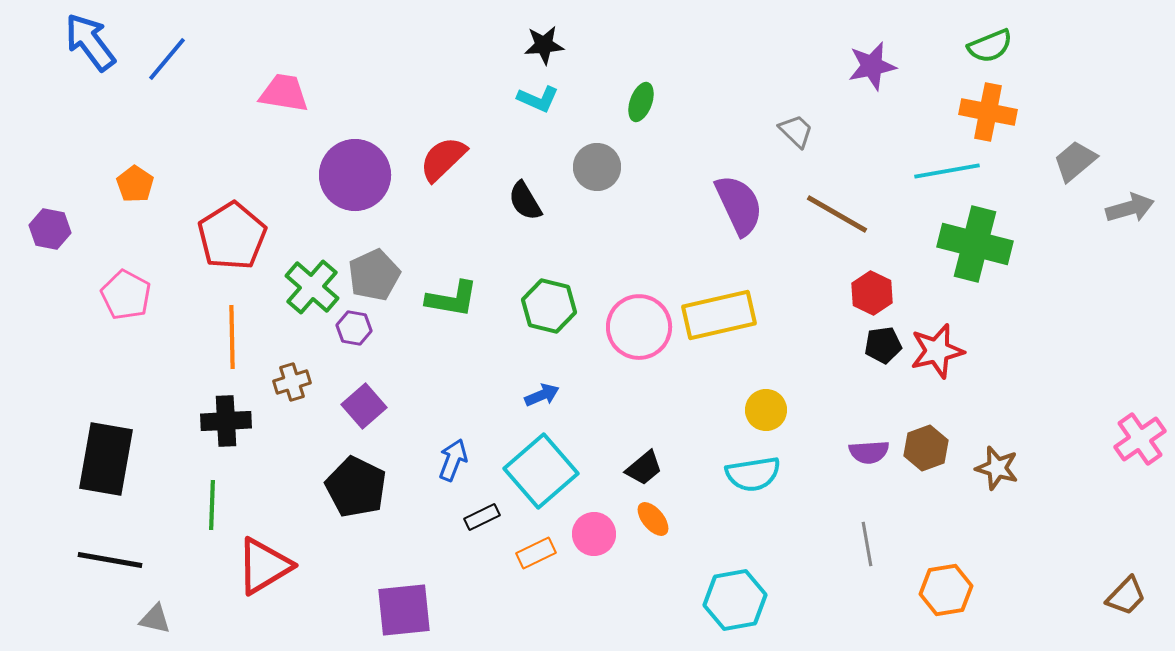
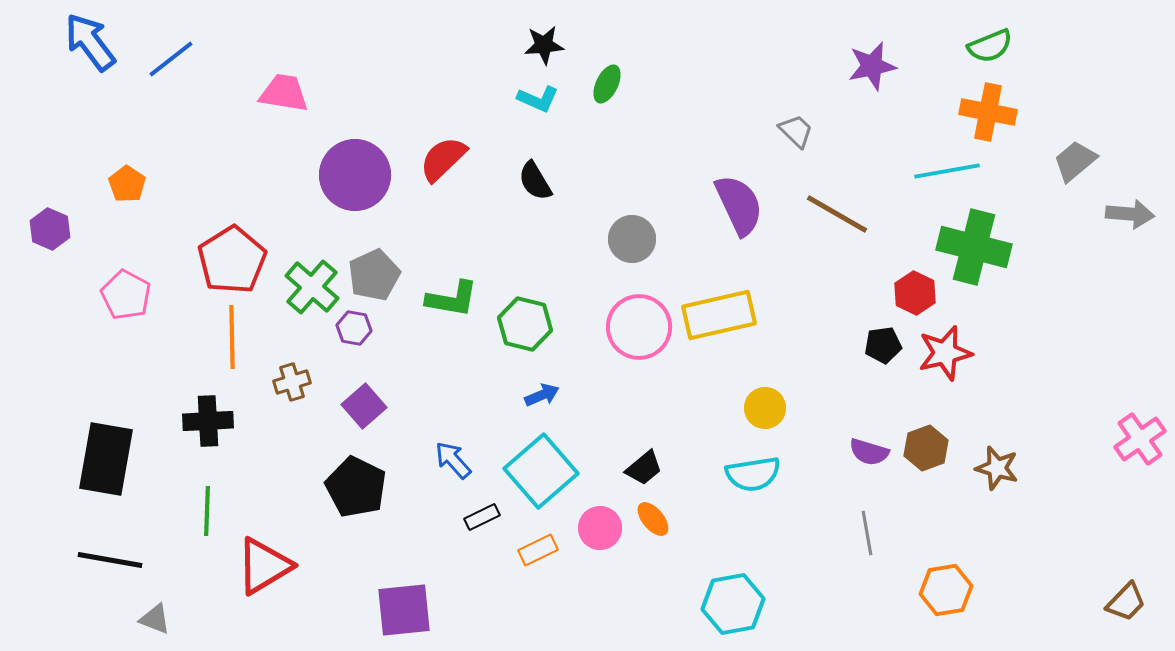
blue line at (167, 59): moved 4 px right; rotated 12 degrees clockwise
green ellipse at (641, 102): moved 34 px left, 18 px up; rotated 6 degrees clockwise
gray circle at (597, 167): moved 35 px right, 72 px down
orange pentagon at (135, 184): moved 8 px left
black semicircle at (525, 201): moved 10 px right, 20 px up
gray arrow at (1130, 208): moved 6 px down; rotated 21 degrees clockwise
purple hexagon at (50, 229): rotated 12 degrees clockwise
red pentagon at (232, 236): moved 24 px down
green cross at (975, 244): moved 1 px left, 3 px down
red hexagon at (872, 293): moved 43 px right
green hexagon at (549, 306): moved 24 px left, 18 px down
red star at (937, 351): moved 8 px right, 2 px down
yellow circle at (766, 410): moved 1 px left, 2 px up
black cross at (226, 421): moved 18 px left
purple semicircle at (869, 452): rotated 21 degrees clockwise
blue arrow at (453, 460): rotated 63 degrees counterclockwise
green line at (212, 505): moved 5 px left, 6 px down
pink circle at (594, 534): moved 6 px right, 6 px up
gray line at (867, 544): moved 11 px up
orange rectangle at (536, 553): moved 2 px right, 3 px up
brown trapezoid at (1126, 596): moved 6 px down
cyan hexagon at (735, 600): moved 2 px left, 4 px down
gray triangle at (155, 619): rotated 8 degrees clockwise
